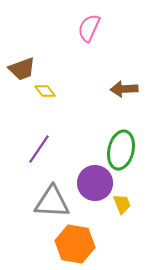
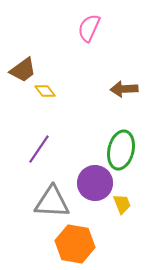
brown trapezoid: moved 1 px right, 1 px down; rotated 16 degrees counterclockwise
